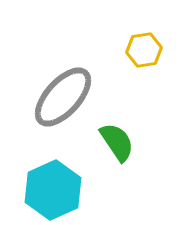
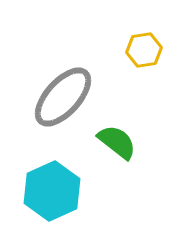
green semicircle: rotated 18 degrees counterclockwise
cyan hexagon: moved 1 px left, 1 px down
